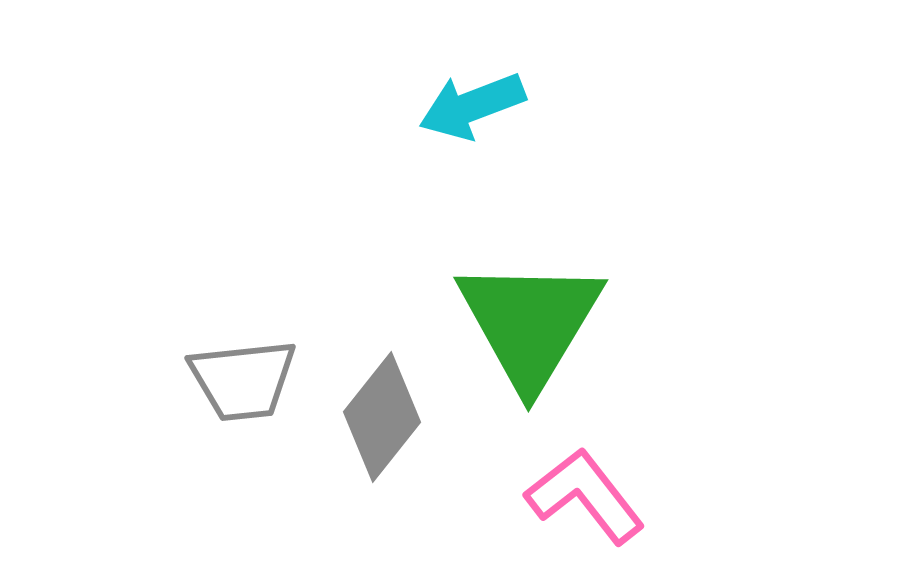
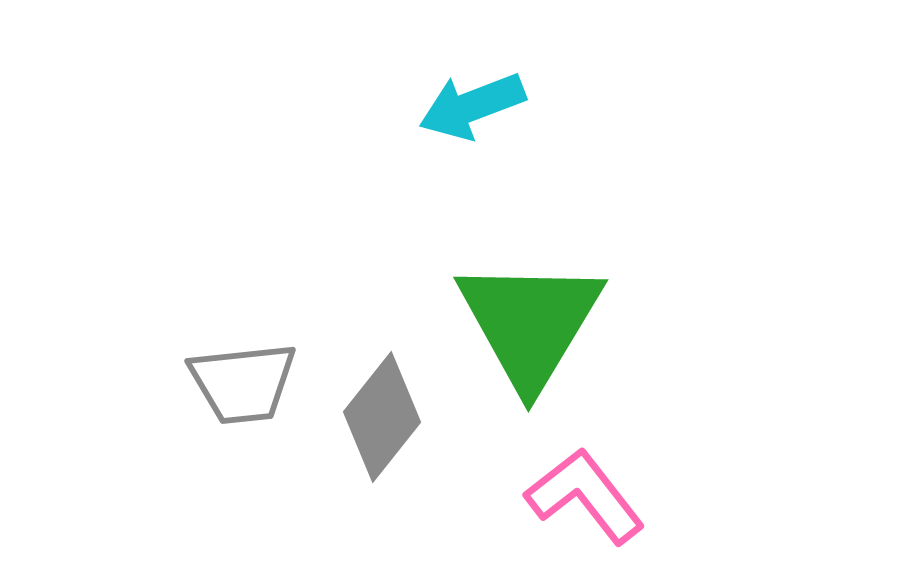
gray trapezoid: moved 3 px down
